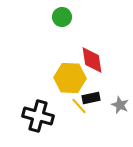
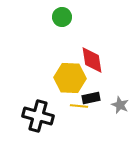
yellow line: rotated 42 degrees counterclockwise
